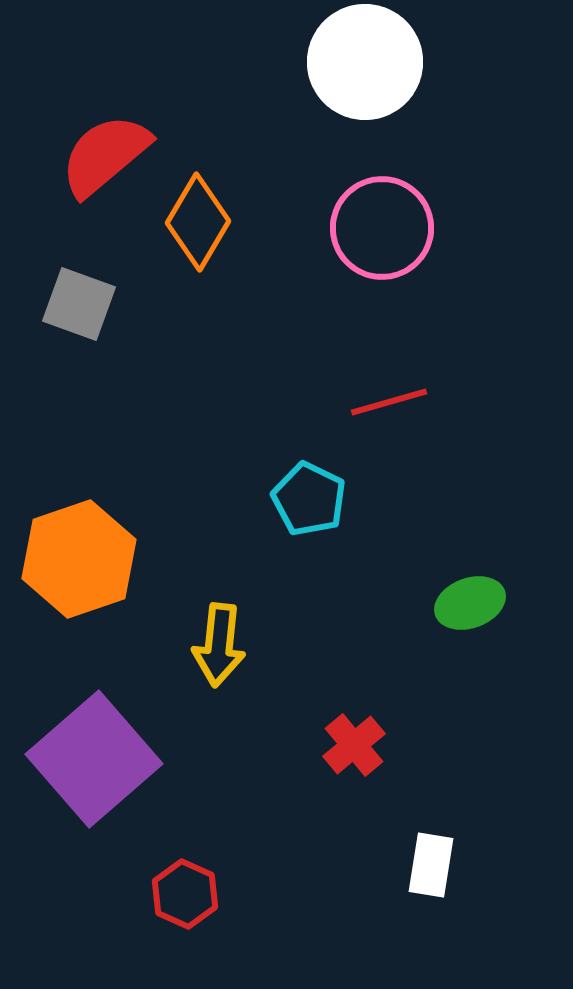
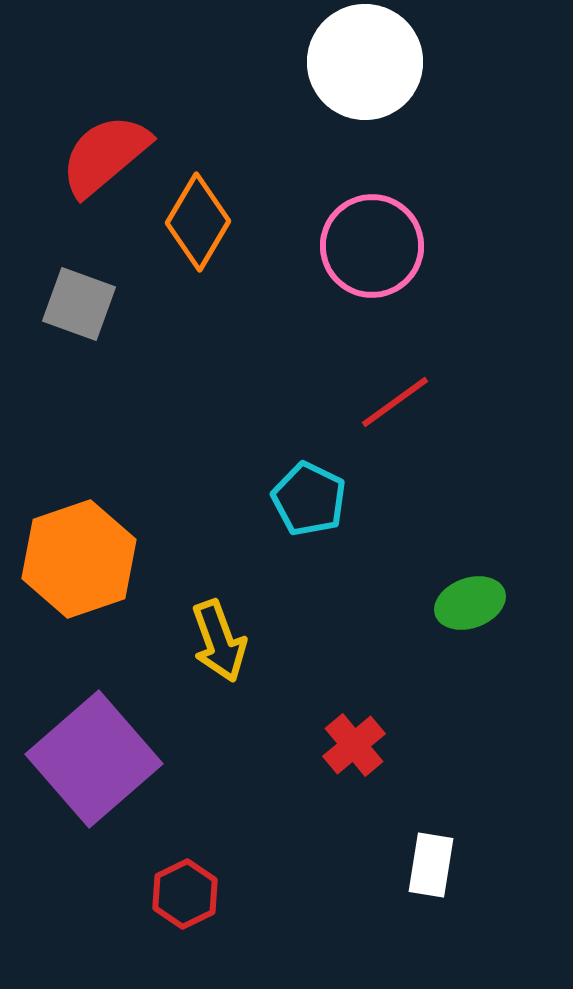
pink circle: moved 10 px left, 18 px down
red line: moved 6 px right; rotated 20 degrees counterclockwise
yellow arrow: moved 4 px up; rotated 26 degrees counterclockwise
red hexagon: rotated 10 degrees clockwise
